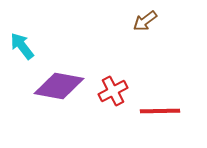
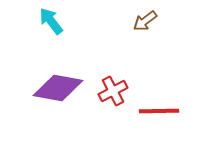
cyan arrow: moved 29 px right, 25 px up
purple diamond: moved 1 px left, 2 px down
red line: moved 1 px left
